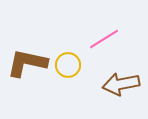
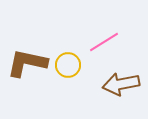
pink line: moved 3 px down
